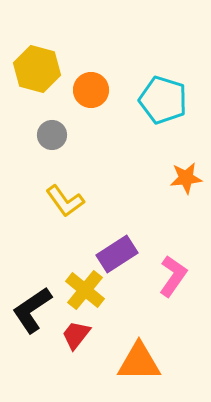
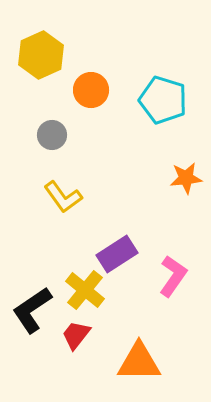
yellow hexagon: moved 4 px right, 14 px up; rotated 21 degrees clockwise
yellow L-shape: moved 2 px left, 4 px up
